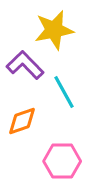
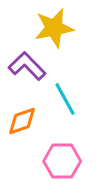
yellow star: moved 2 px up
purple L-shape: moved 2 px right, 1 px down
cyan line: moved 1 px right, 7 px down
